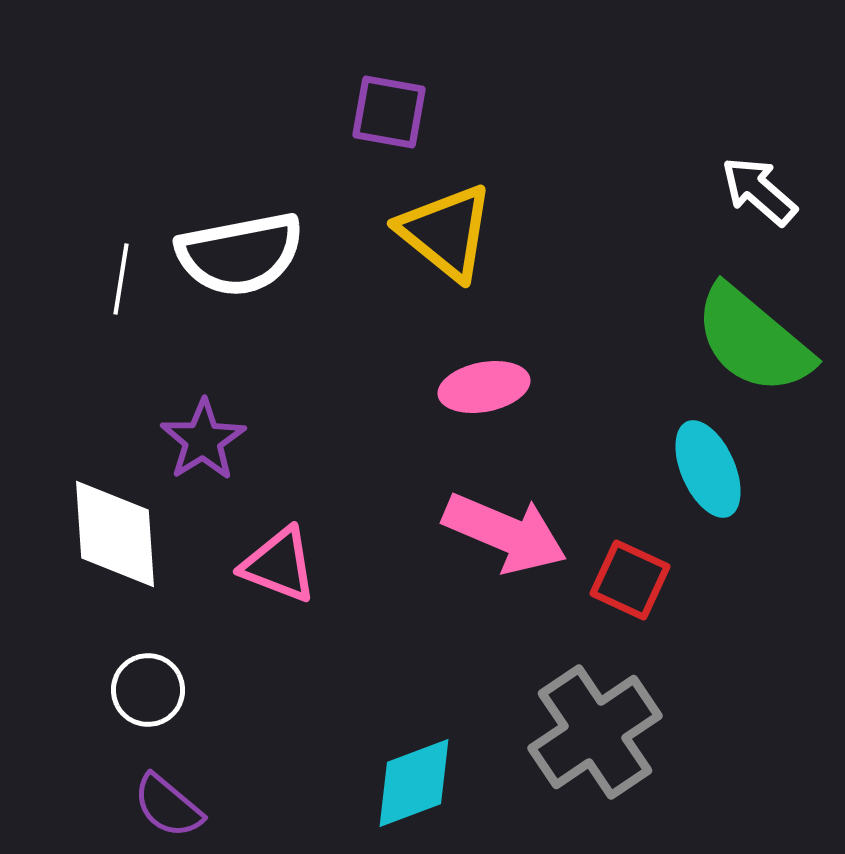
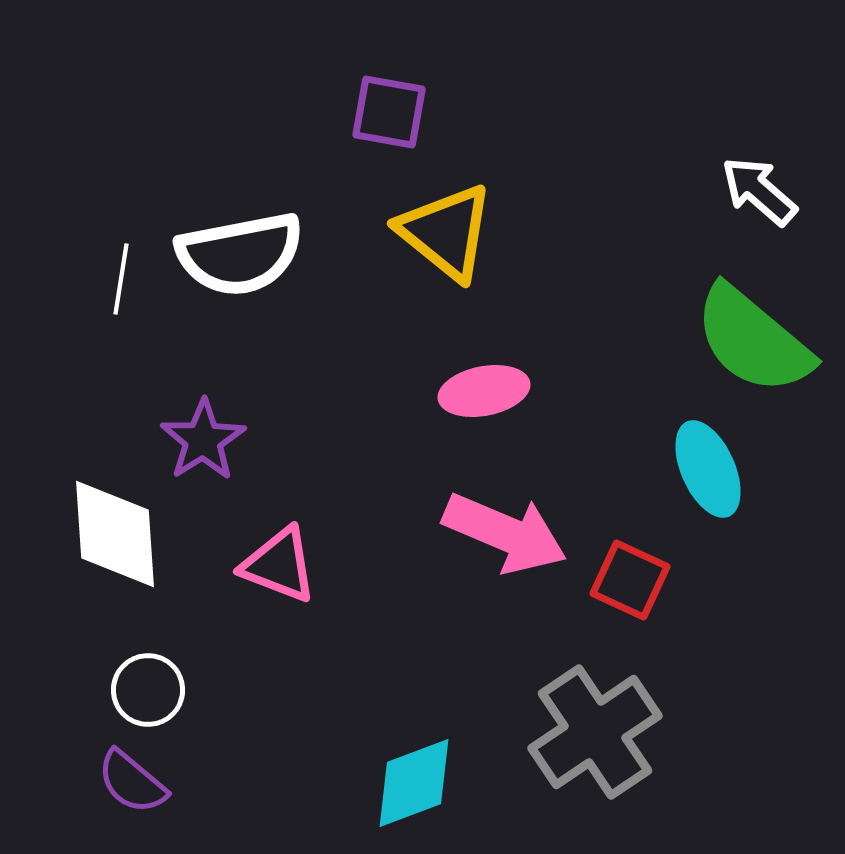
pink ellipse: moved 4 px down
purple semicircle: moved 36 px left, 24 px up
